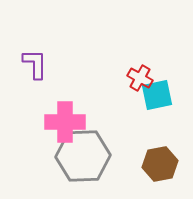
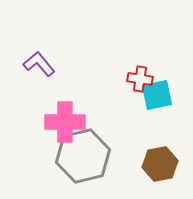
purple L-shape: moved 4 px right; rotated 40 degrees counterclockwise
red cross: moved 1 px down; rotated 20 degrees counterclockwise
gray hexagon: rotated 12 degrees counterclockwise
